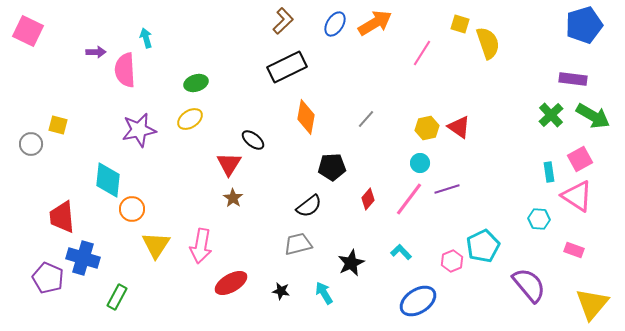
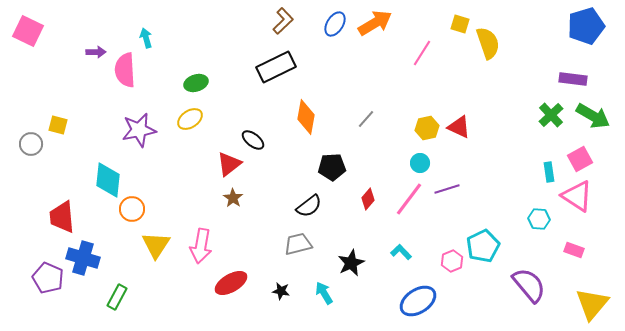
blue pentagon at (584, 25): moved 2 px right, 1 px down
black rectangle at (287, 67): moved 11 px left
red triangle at (459, 127): rotated 10 degrees counterclockwise
red triangle at (229, 164): rotated 20 degrees clockwise
